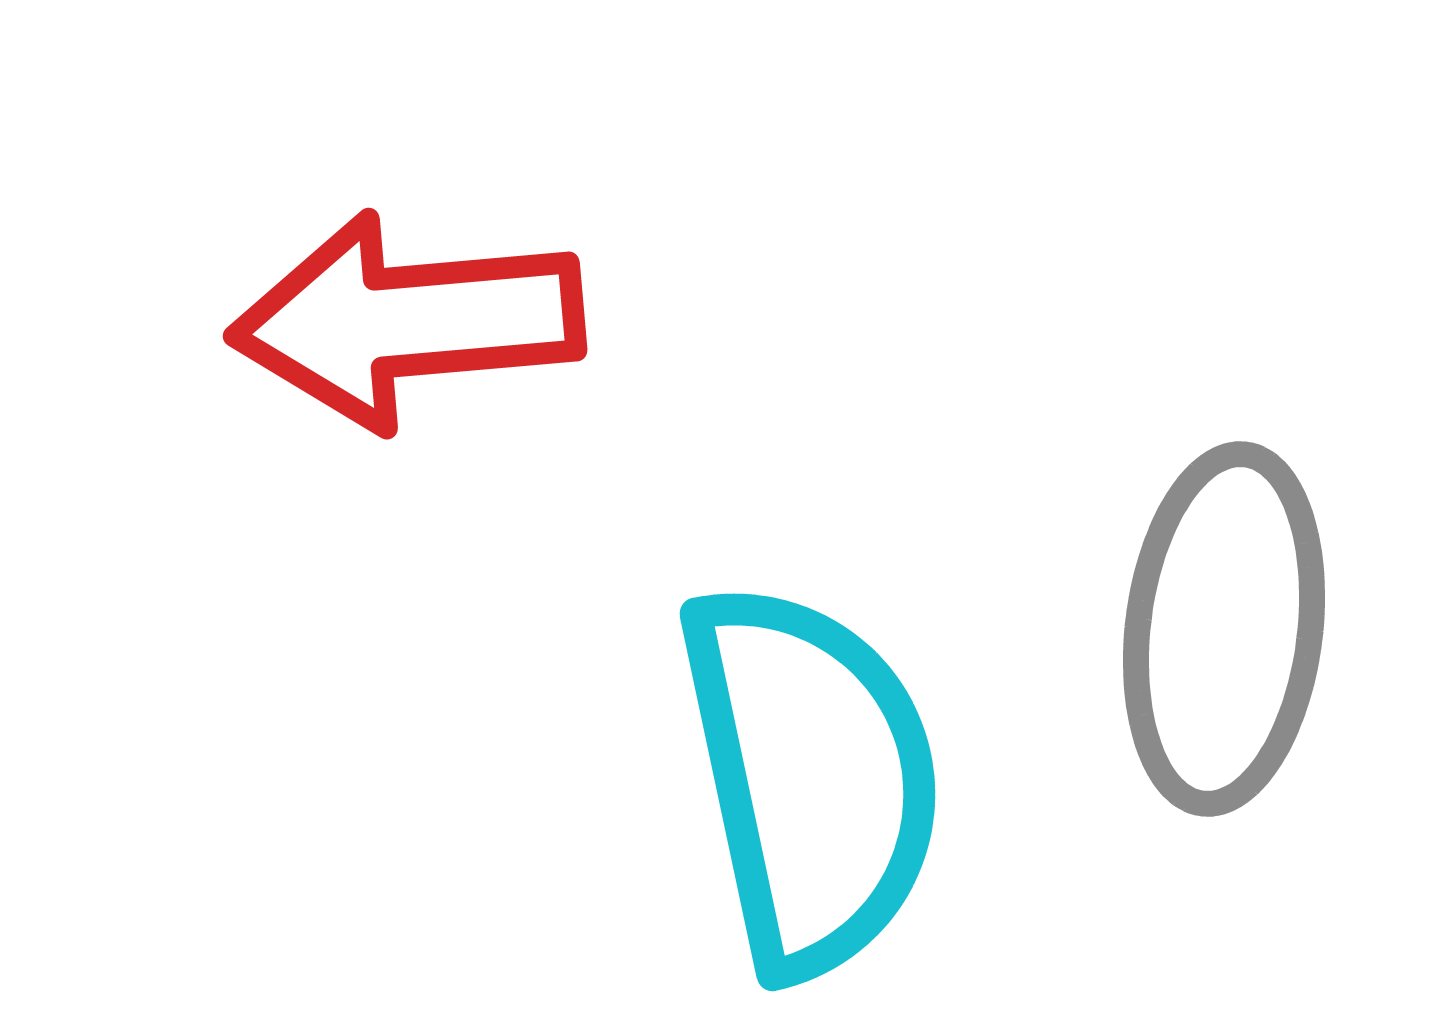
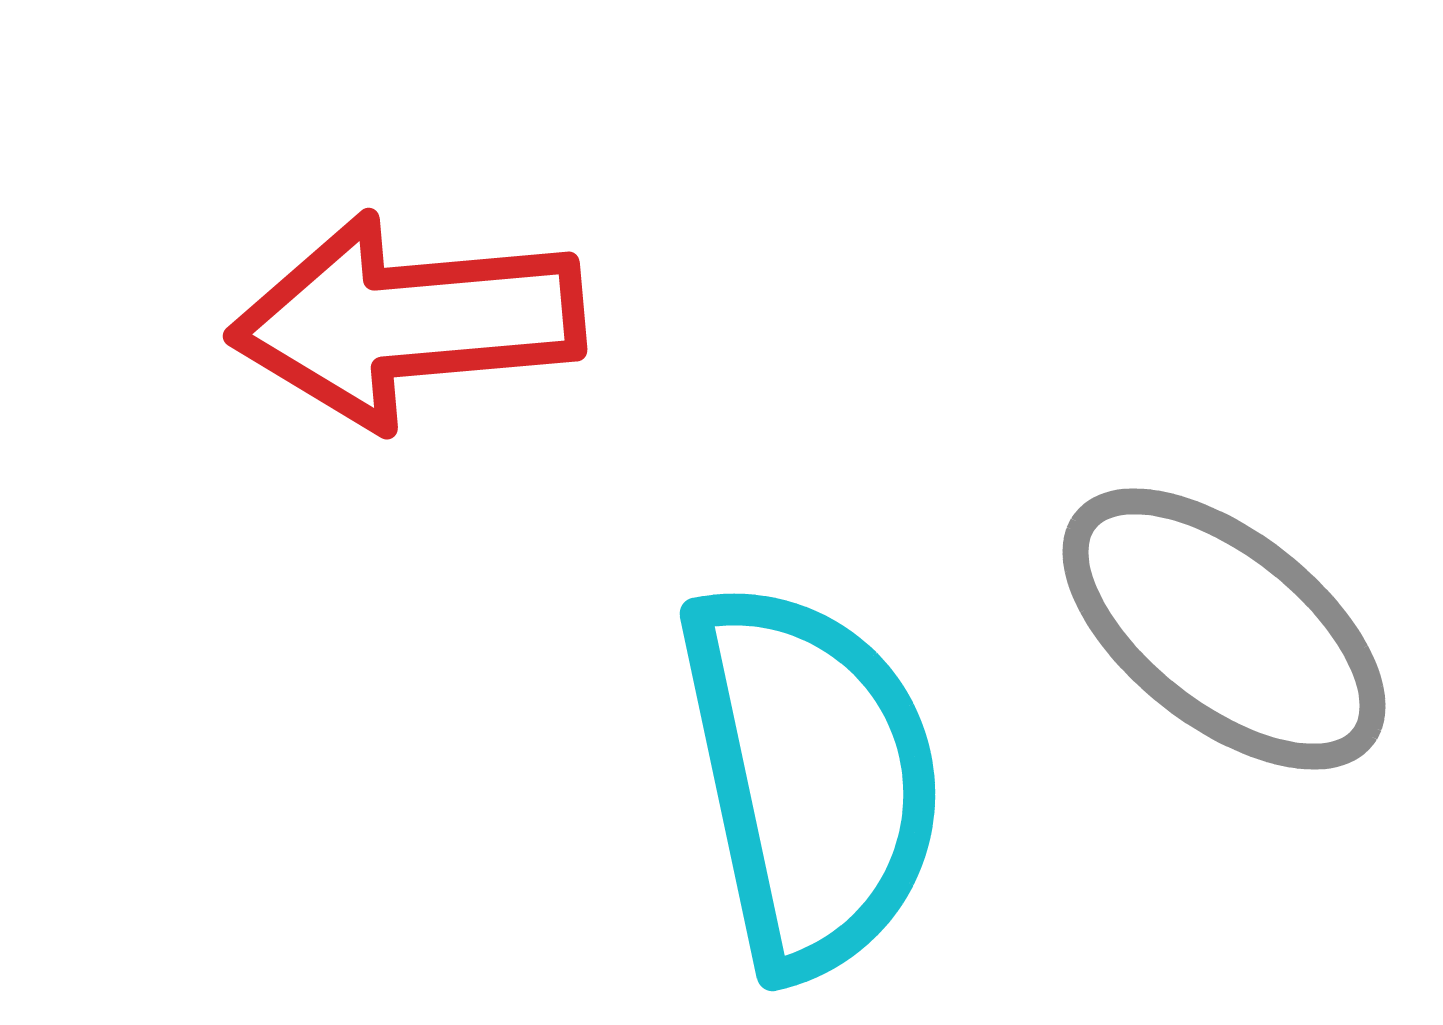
gray ellipse: rotated 59 degrees counterclockwise
